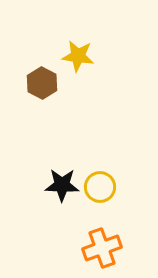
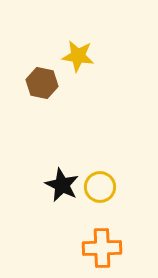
brown hexagon: rotated 16 degrees counterclockwise
black star: rotated 24 degrees clockwise
orange cross: rotated 18 degrees clockwise
